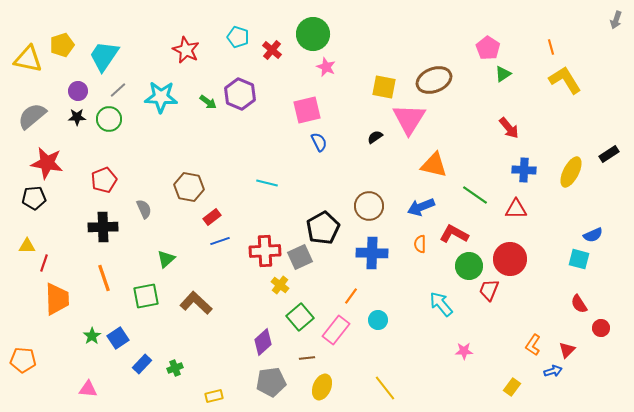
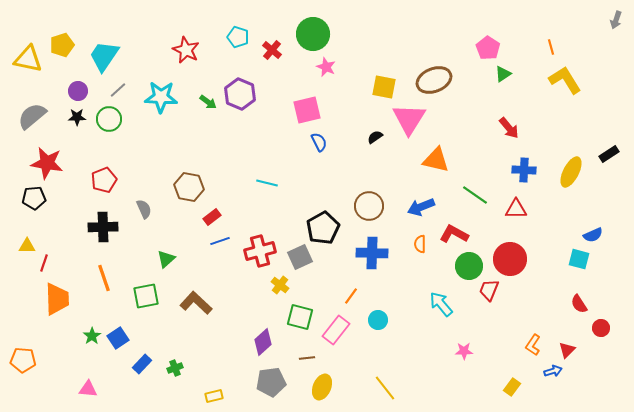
orange triangle at (434, 165): moved 2 px right, 5 px up
red cross at (265, 251): moved 5 px left; rotated 12 degrees counterclockwise
green square at (300, 317): rotated 36 degrees counterclockwise
